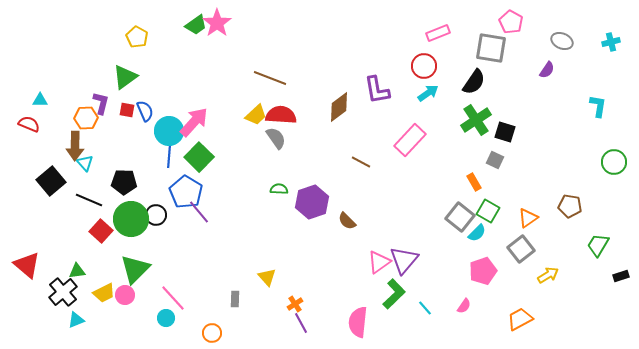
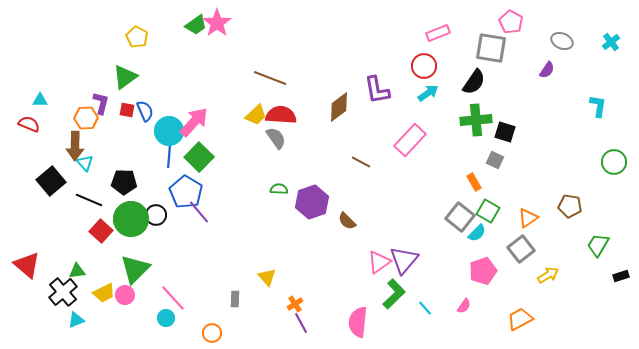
cyan cross at (611, 42): rotated 24 degrees counterclockwise
green cross at (476, 120): rotated 28 degrees clockwise
